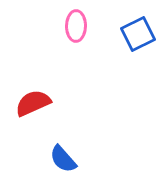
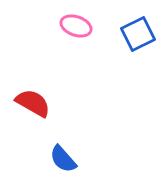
pink ellipse: rotated 72 degrees counterclockwise
red semicircle: rotated 54 degrees clockwise
